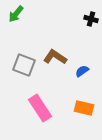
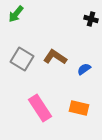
gray square: moved 2 px left, 6 px up; rotated 10 degrees clockwise
blue semicircle: moved 2 px right, 2 px up
orange rectangle: moved 5 px left
